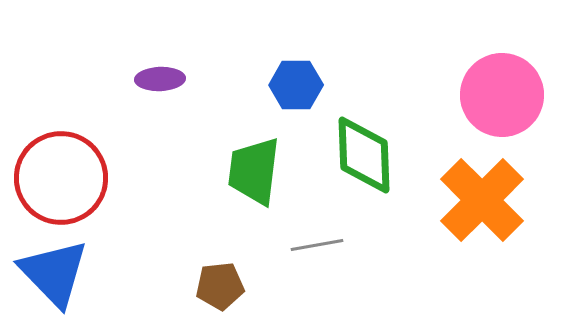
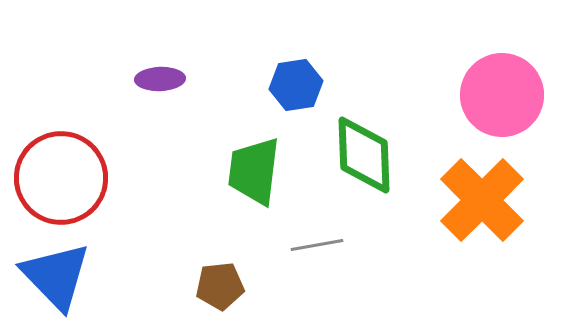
blue hexagon: rotated 9 degrees counterclockwise
blue triangle: moved 2 px right, 3 px down
